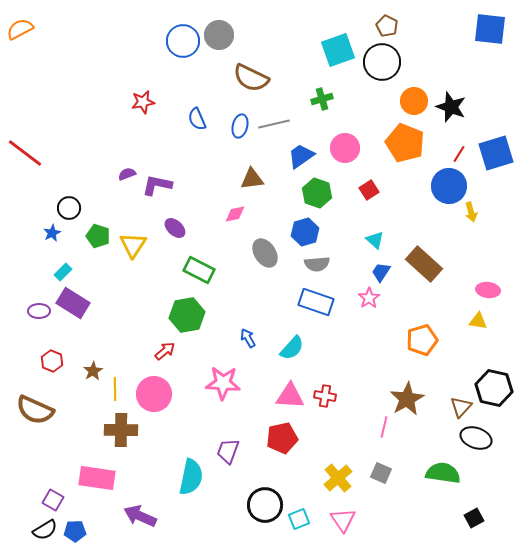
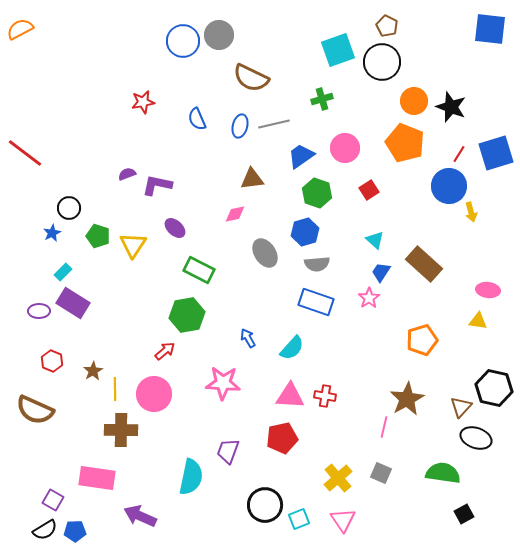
black square at (474, 518): moved 10 px left, 4 px up
